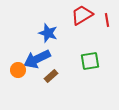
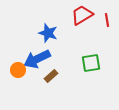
green square: moved 1 px right, 2 px down
